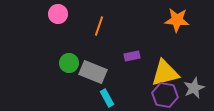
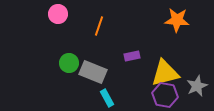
gray star: moved 3 px right, 2 px up
